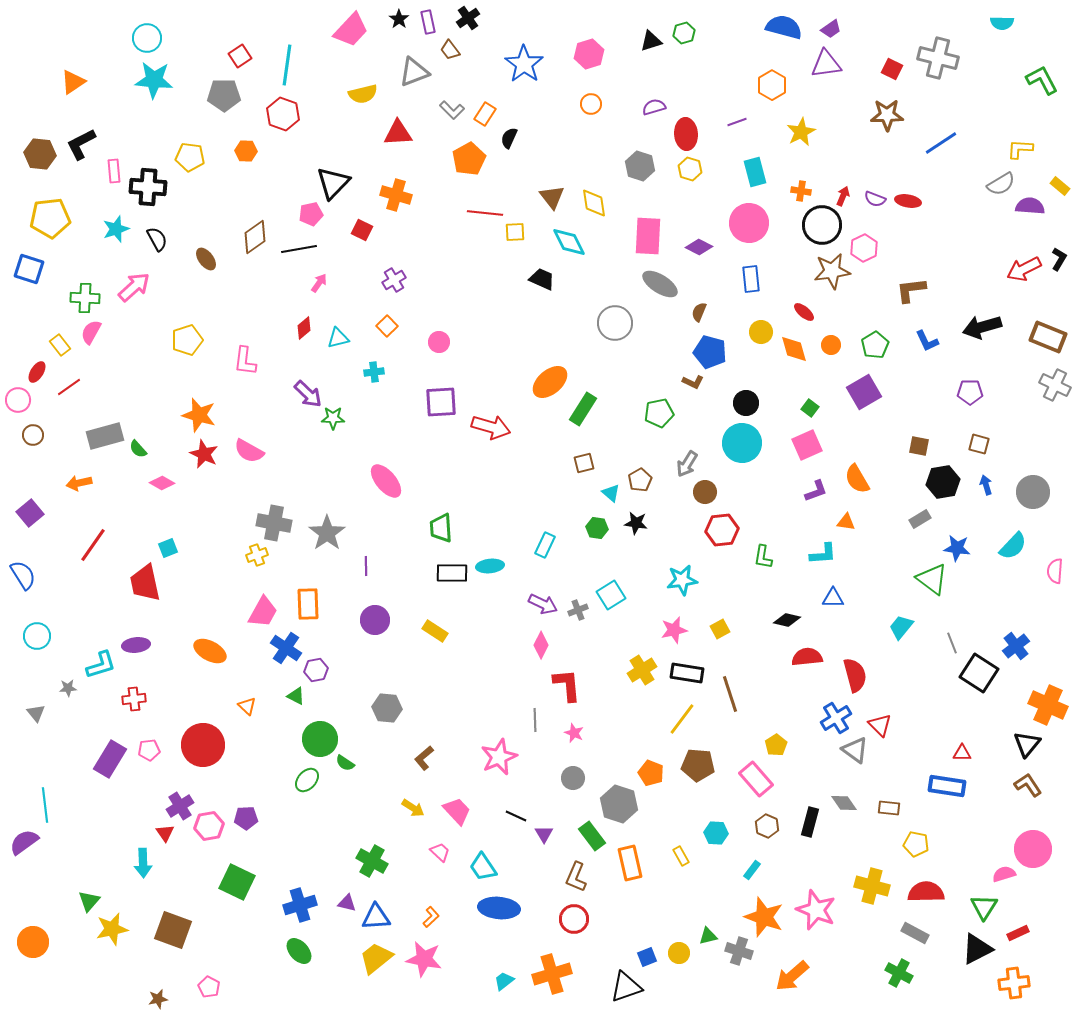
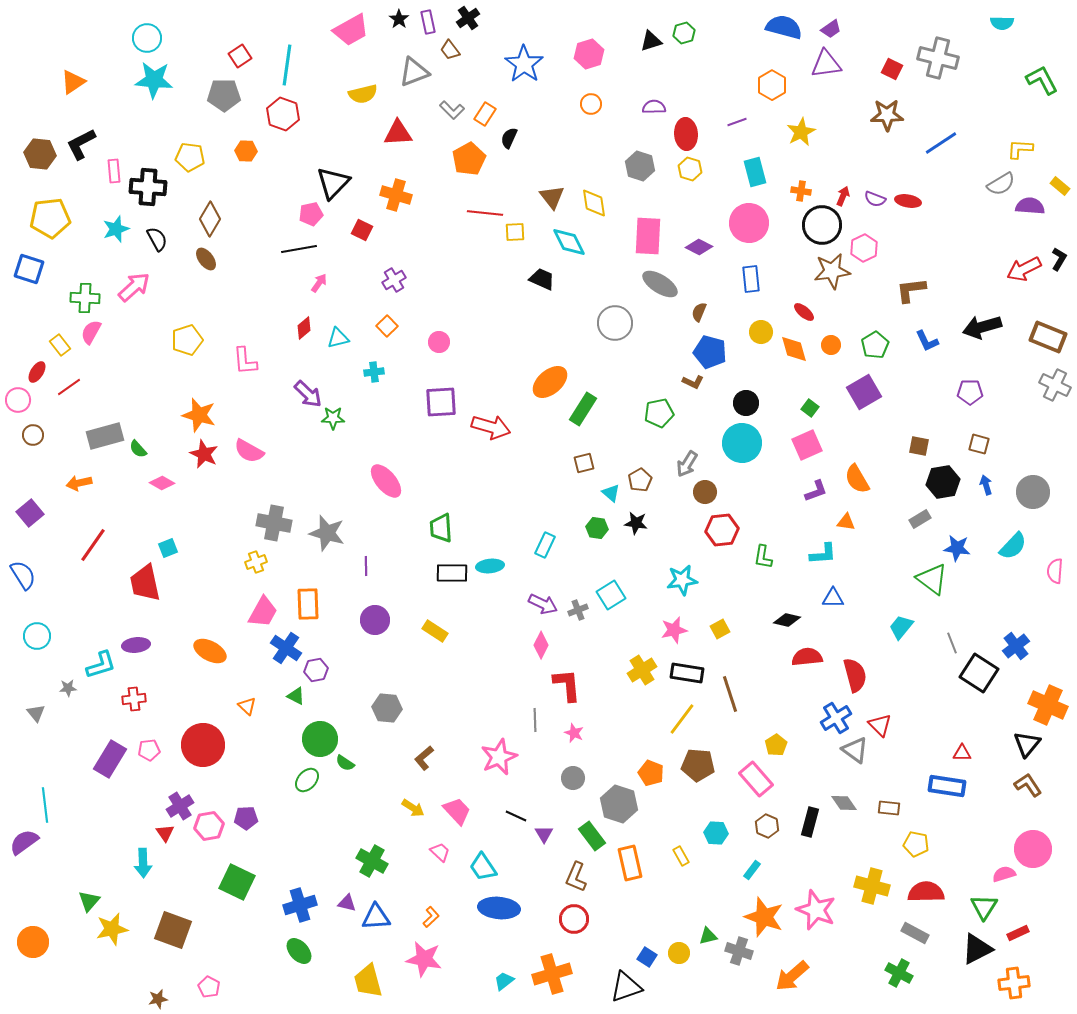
pink trapezoid at (351, 30): rotated 18 degrees clockwise
purple semicircle at (654, 107): rotated 15 degrees clockwise
brown diamond at (255, 237): moved 45 px left, 18 px up; rotated 24 degrees counterclockwise
pink L-shape at (245, 361): rotated 12 degrees counterclockwise
gray star at (327, 533): rotated 21 degrees counterclockwise
yellow cross at (257, 555): moved 1 px left, 7 px down
blue square at (647, 957): rotated 36 degrees counterclockwise
yellow trapezoid at (376, 958): moved 8 px left, 23 px down; rotated 66 degrees counterclockwise
